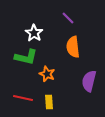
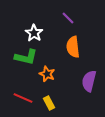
red line: rotated 12 degrees clockwise
yellow rectangle: moved 1 px down; rotated 24 degrees counterclockwise
